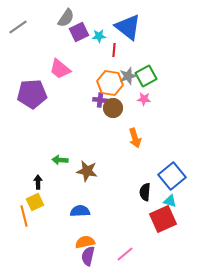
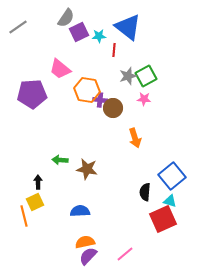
orange hexagon: moved 23 px left, 7 px down
brown star: moved 2 px up
purple semicircle: rotated 30 degrees clockwise
